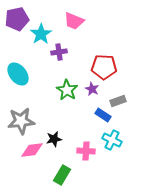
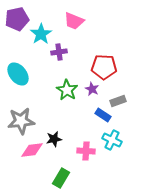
green rectangle: moved 1 px left, 3 px down
